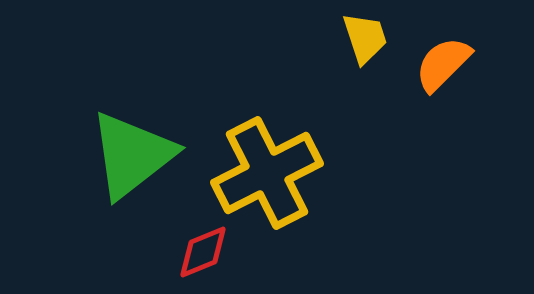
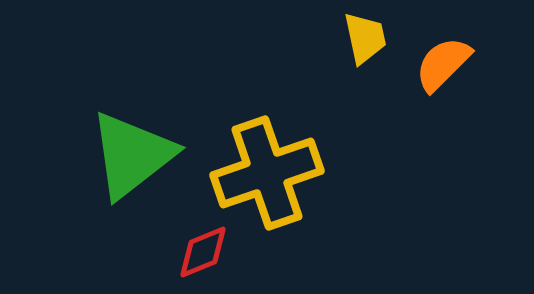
yellow trapezoid: rotated 6 degrees clockwise
yellow cross: rotated 8 degrees clockwise
